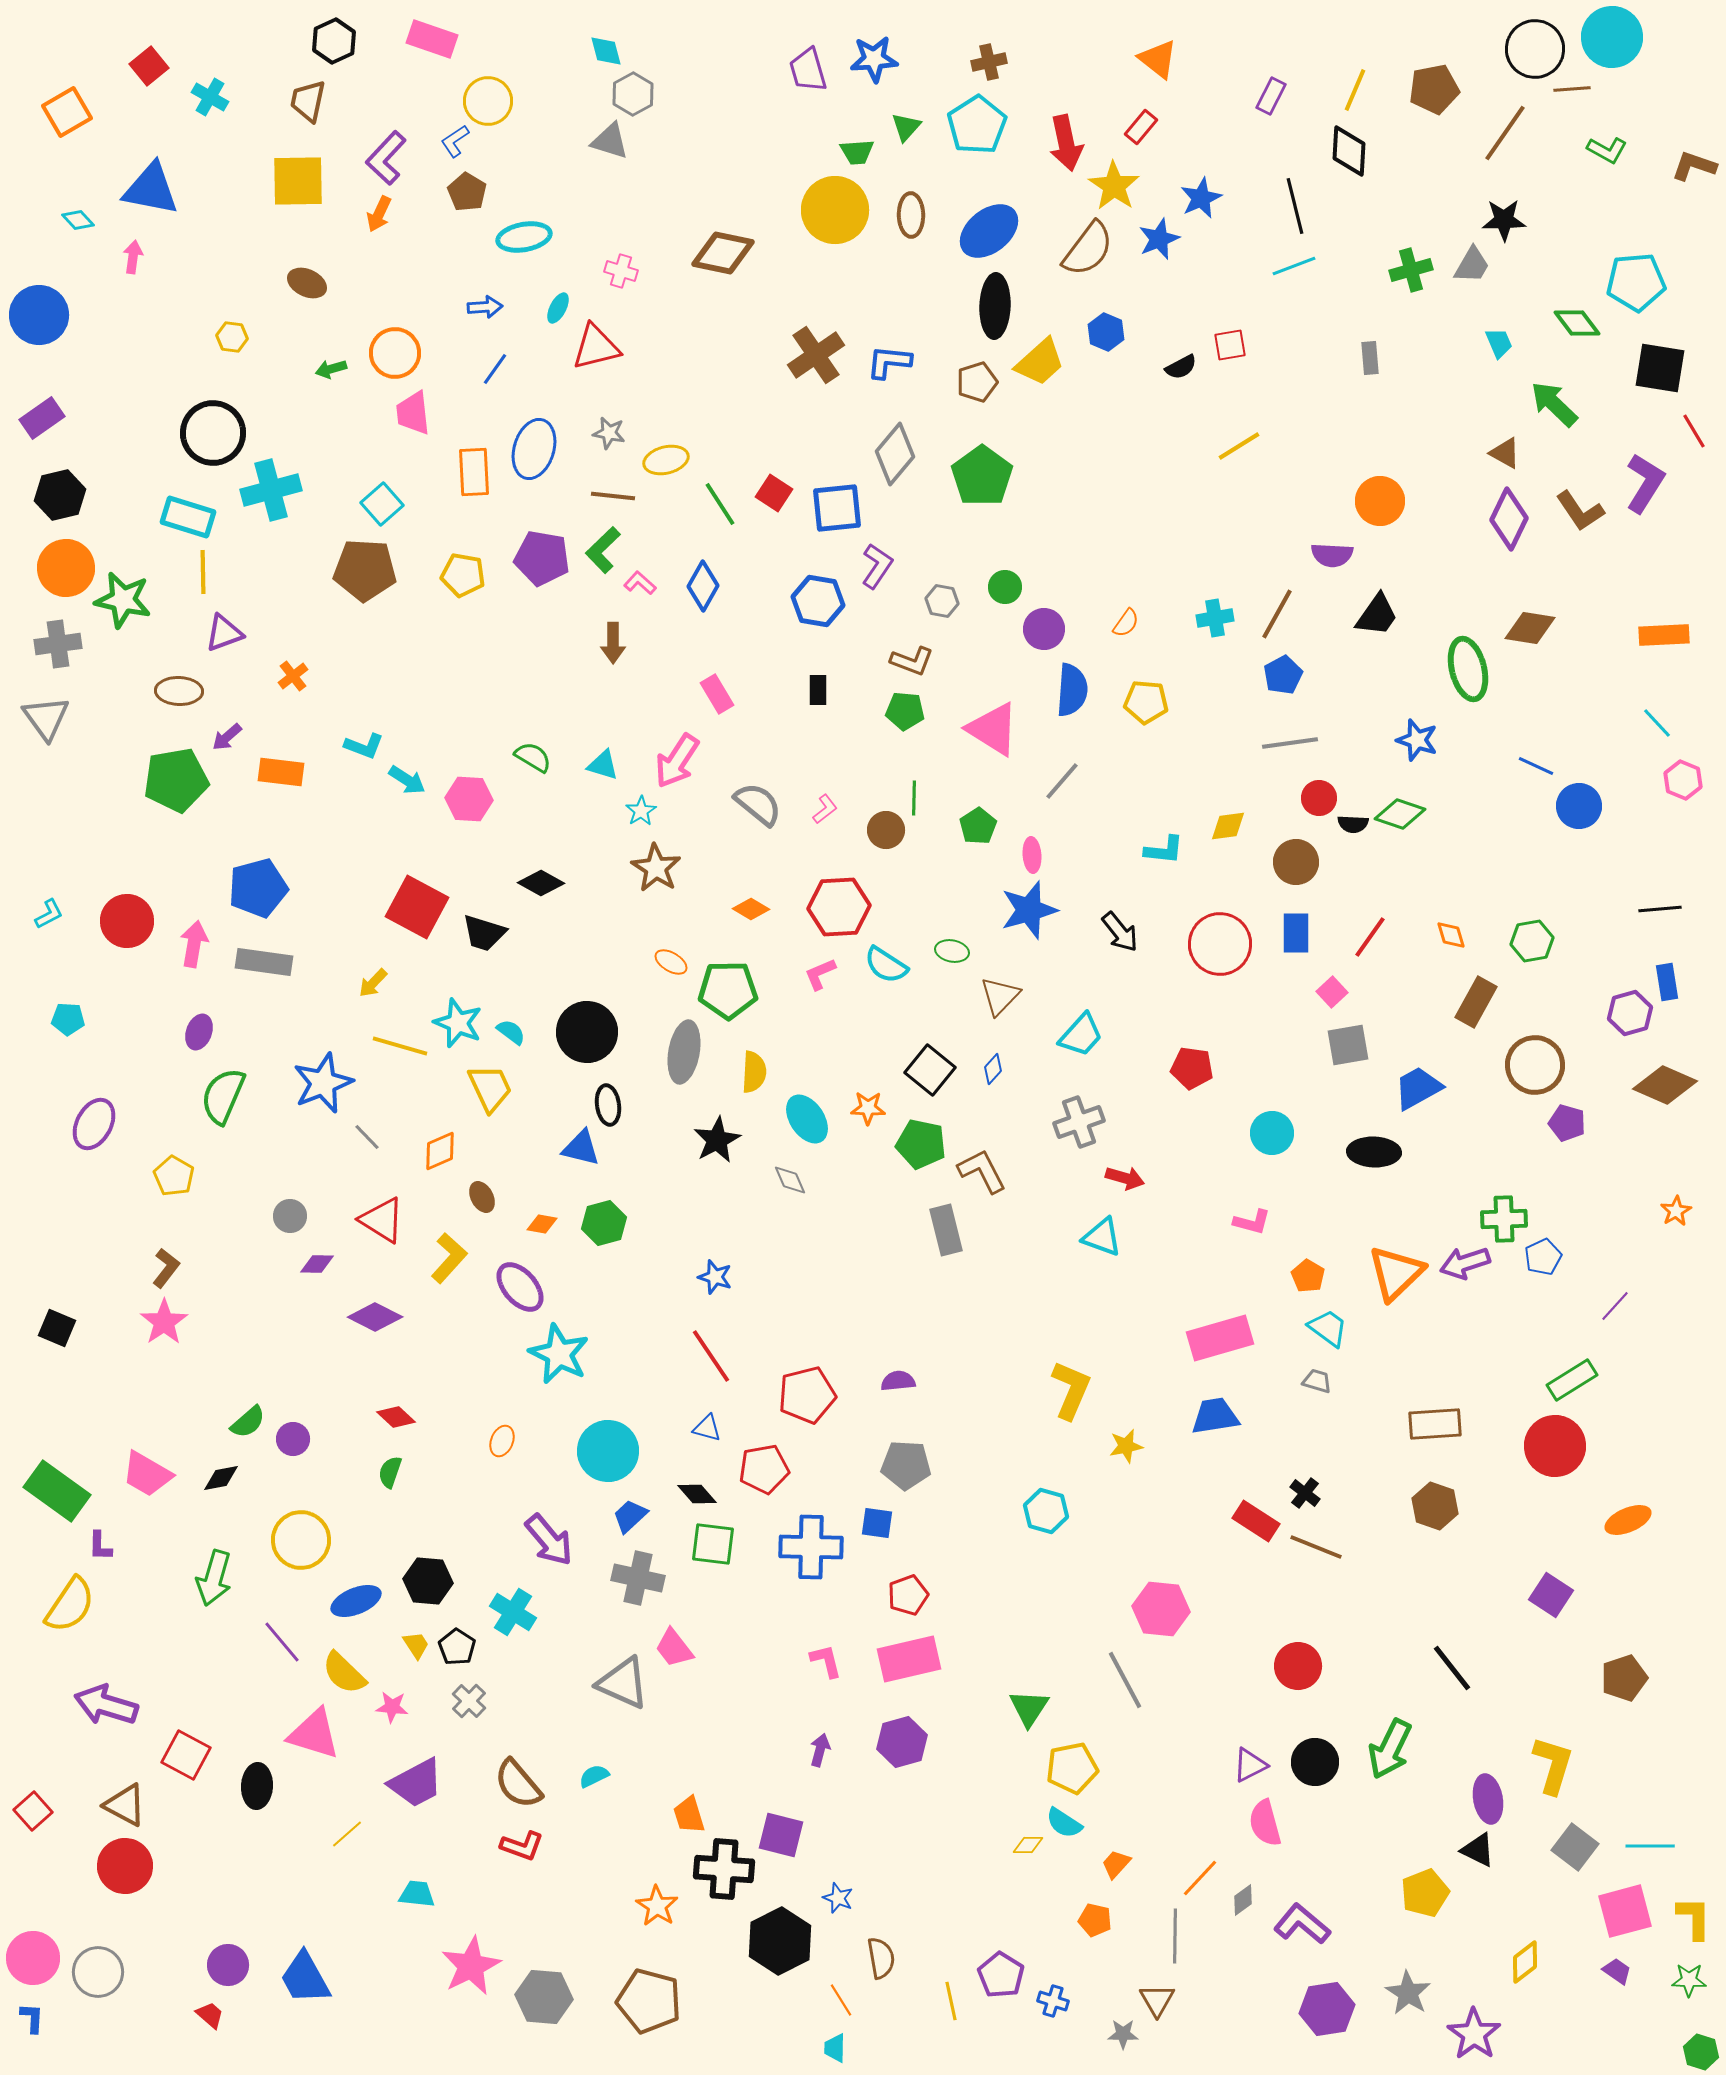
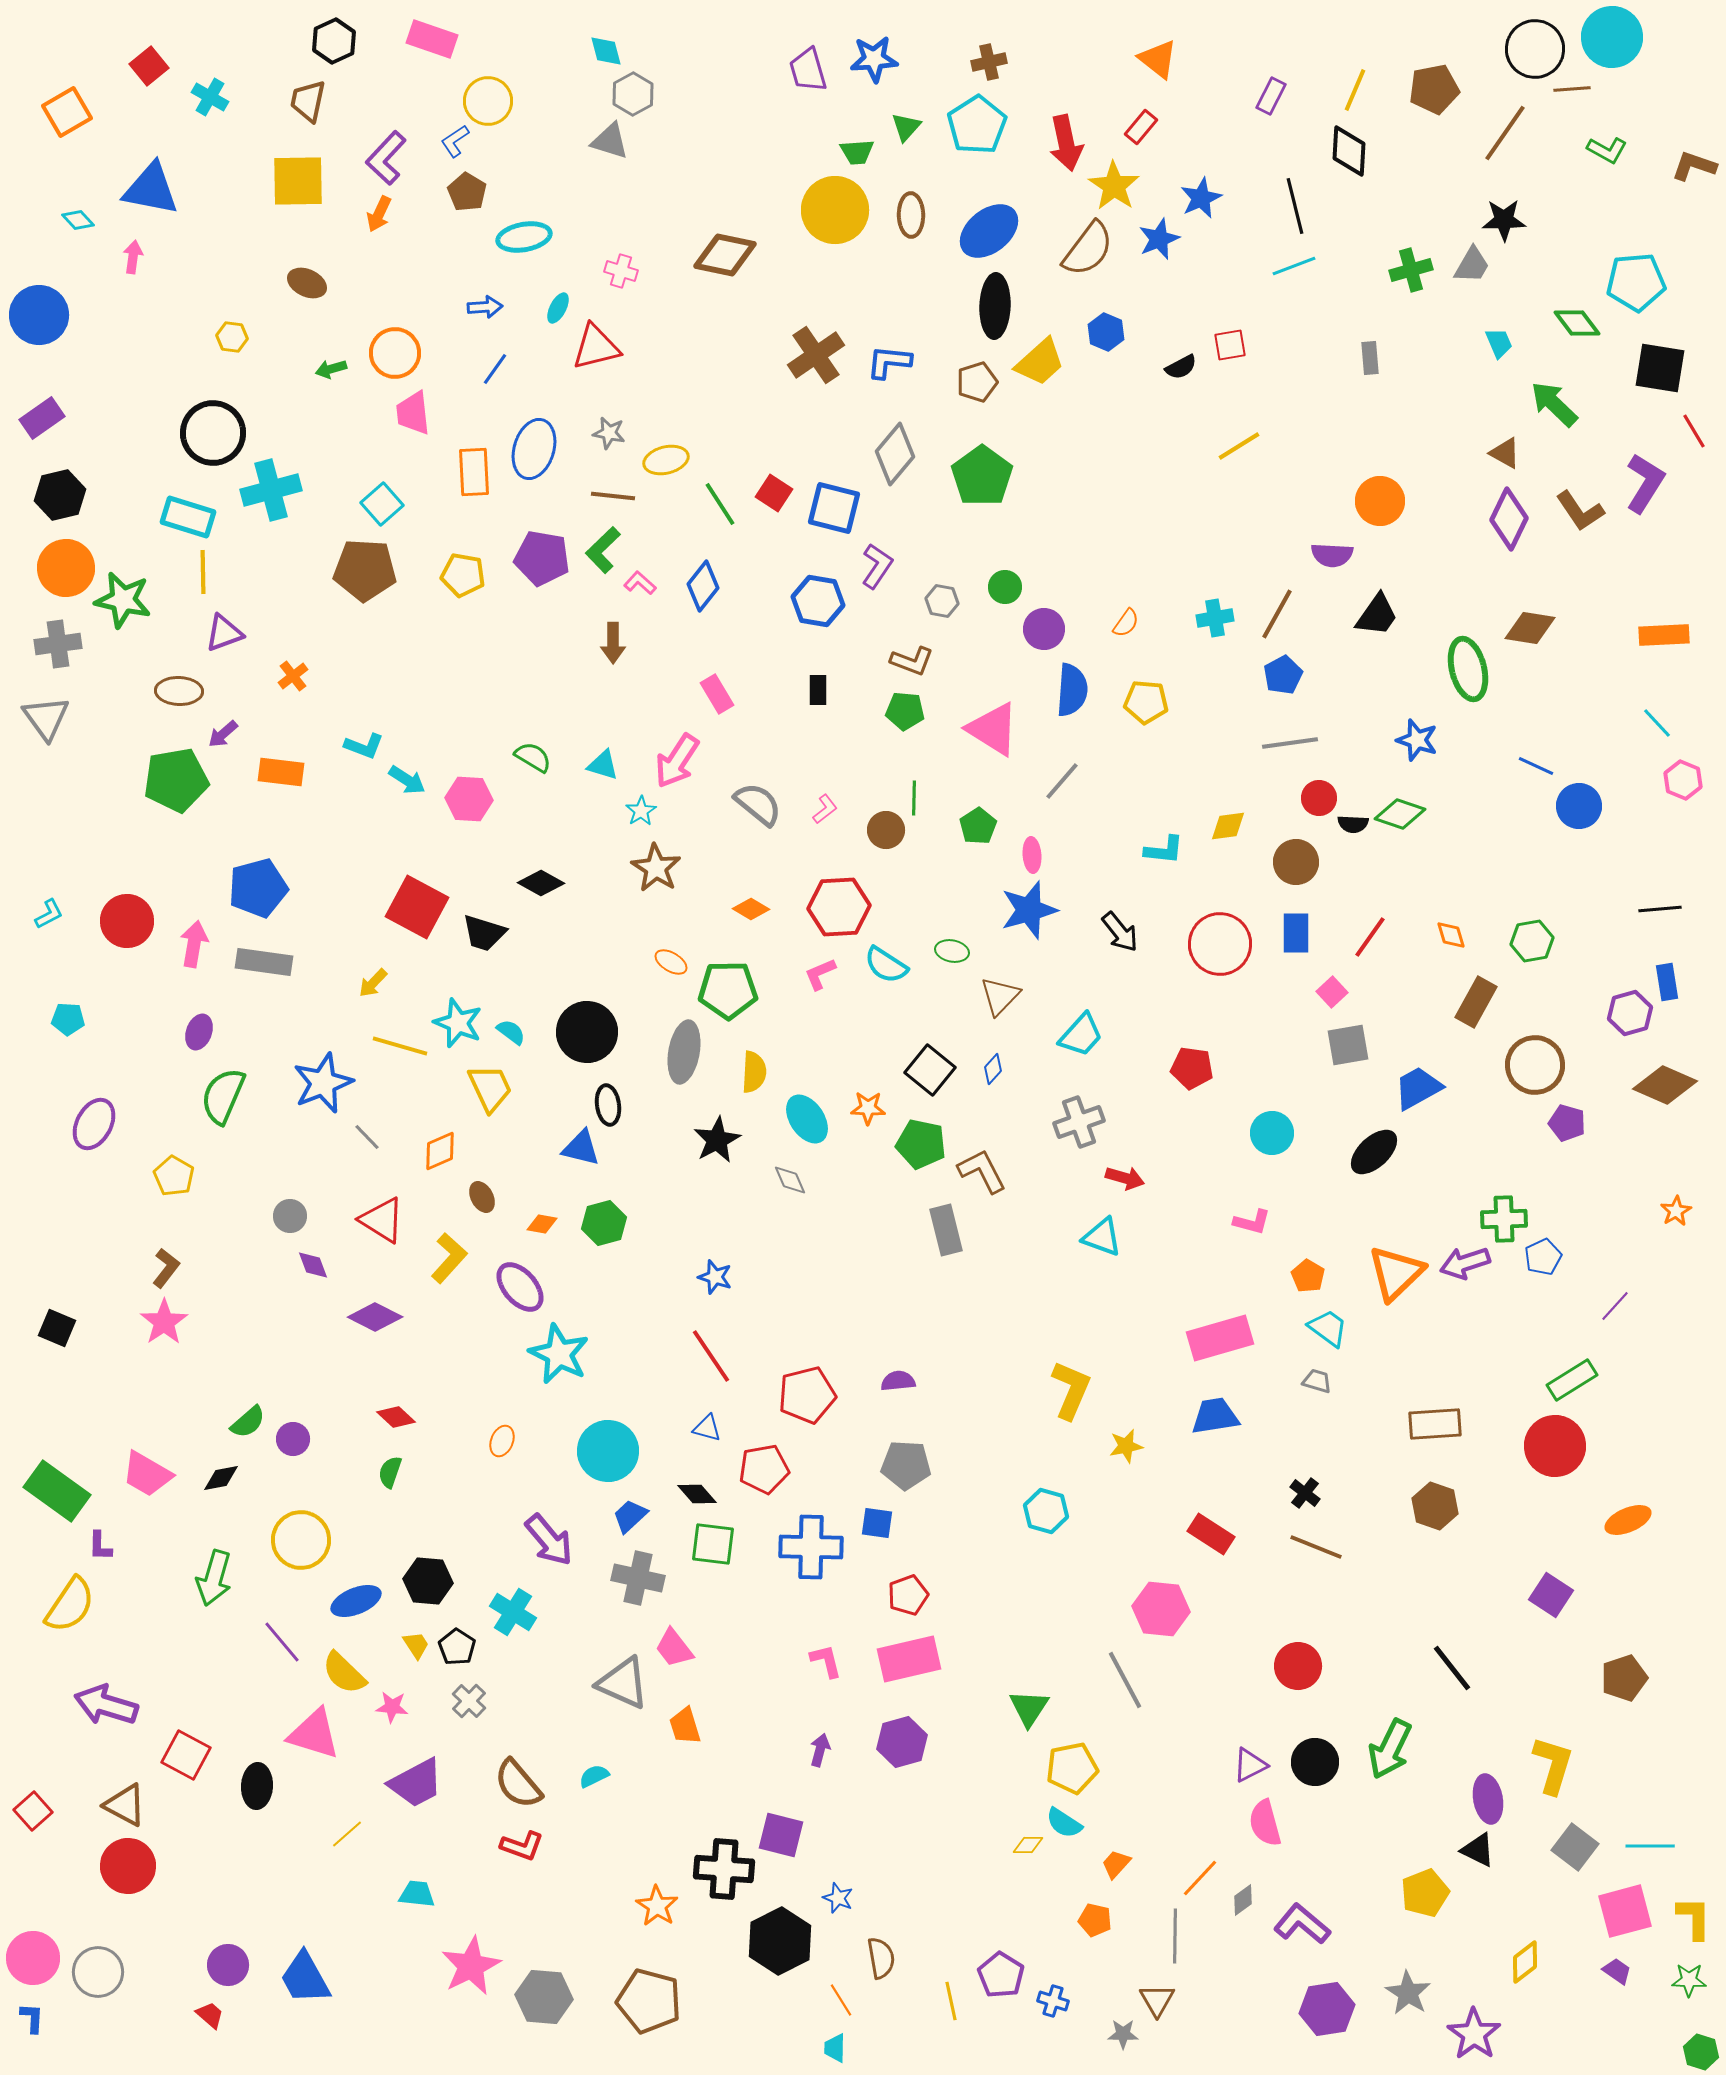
brown diamond at (723, 253): moved 2 px right, 2 px down
blue square at (837, 508): moved 3 px left; rotated 20 degrees clockwise
blue diamond at (703, 586): rotated 9 degrees clockwise
purple arrow at (227, 737): moved 4 px left, 3 px up
black ellipse at (1374, 1152): rotated 45 degrees counterclockwise
purple diamond at (317, 1264): moved 4 px left, 1 px down; rotated 68 degrees clockwise
red rectangle at (1256, 1521): moved 45 px left, 13 px down
orange trapezoid at (689, 1815): moved 4 px left, 89 px up
red circle at (125, 1866): moved 3 px right
